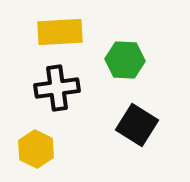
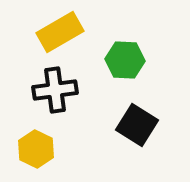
yellow rectangle: rotated 27 degrees counterclockwise
black cross: moved 2 px left, 2 px down
